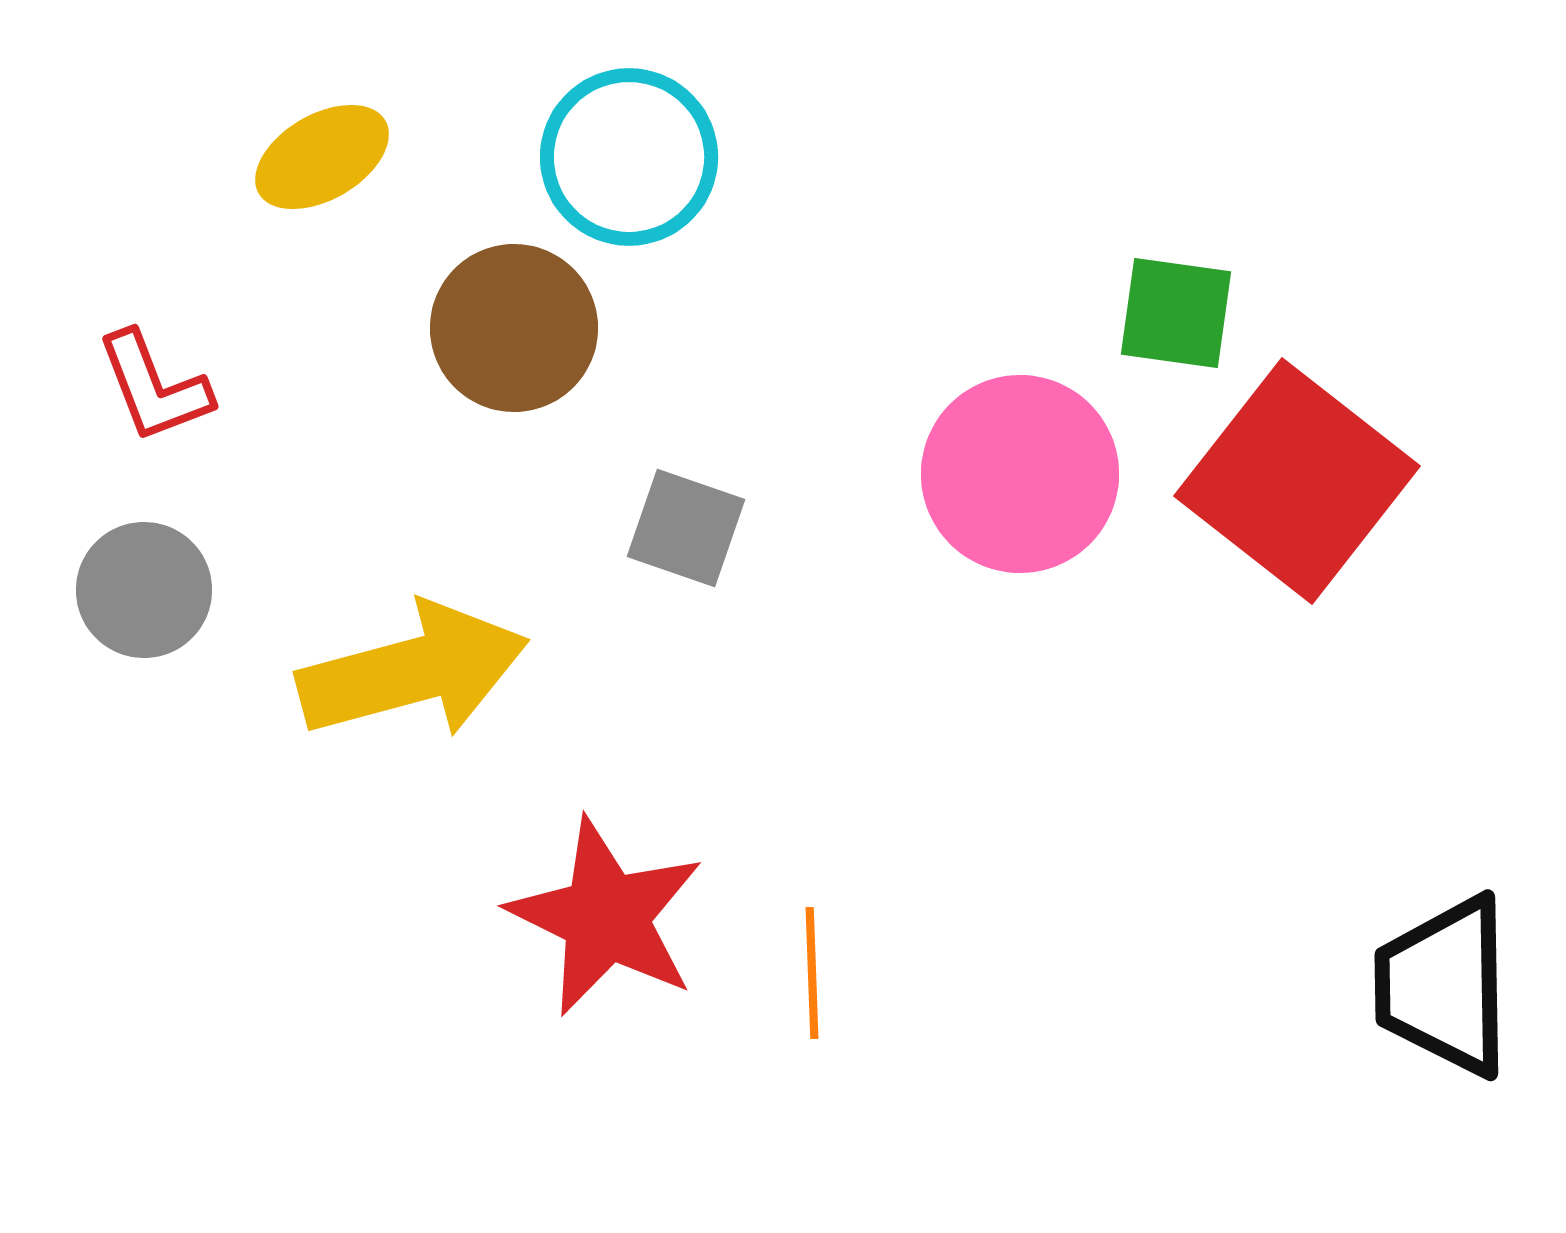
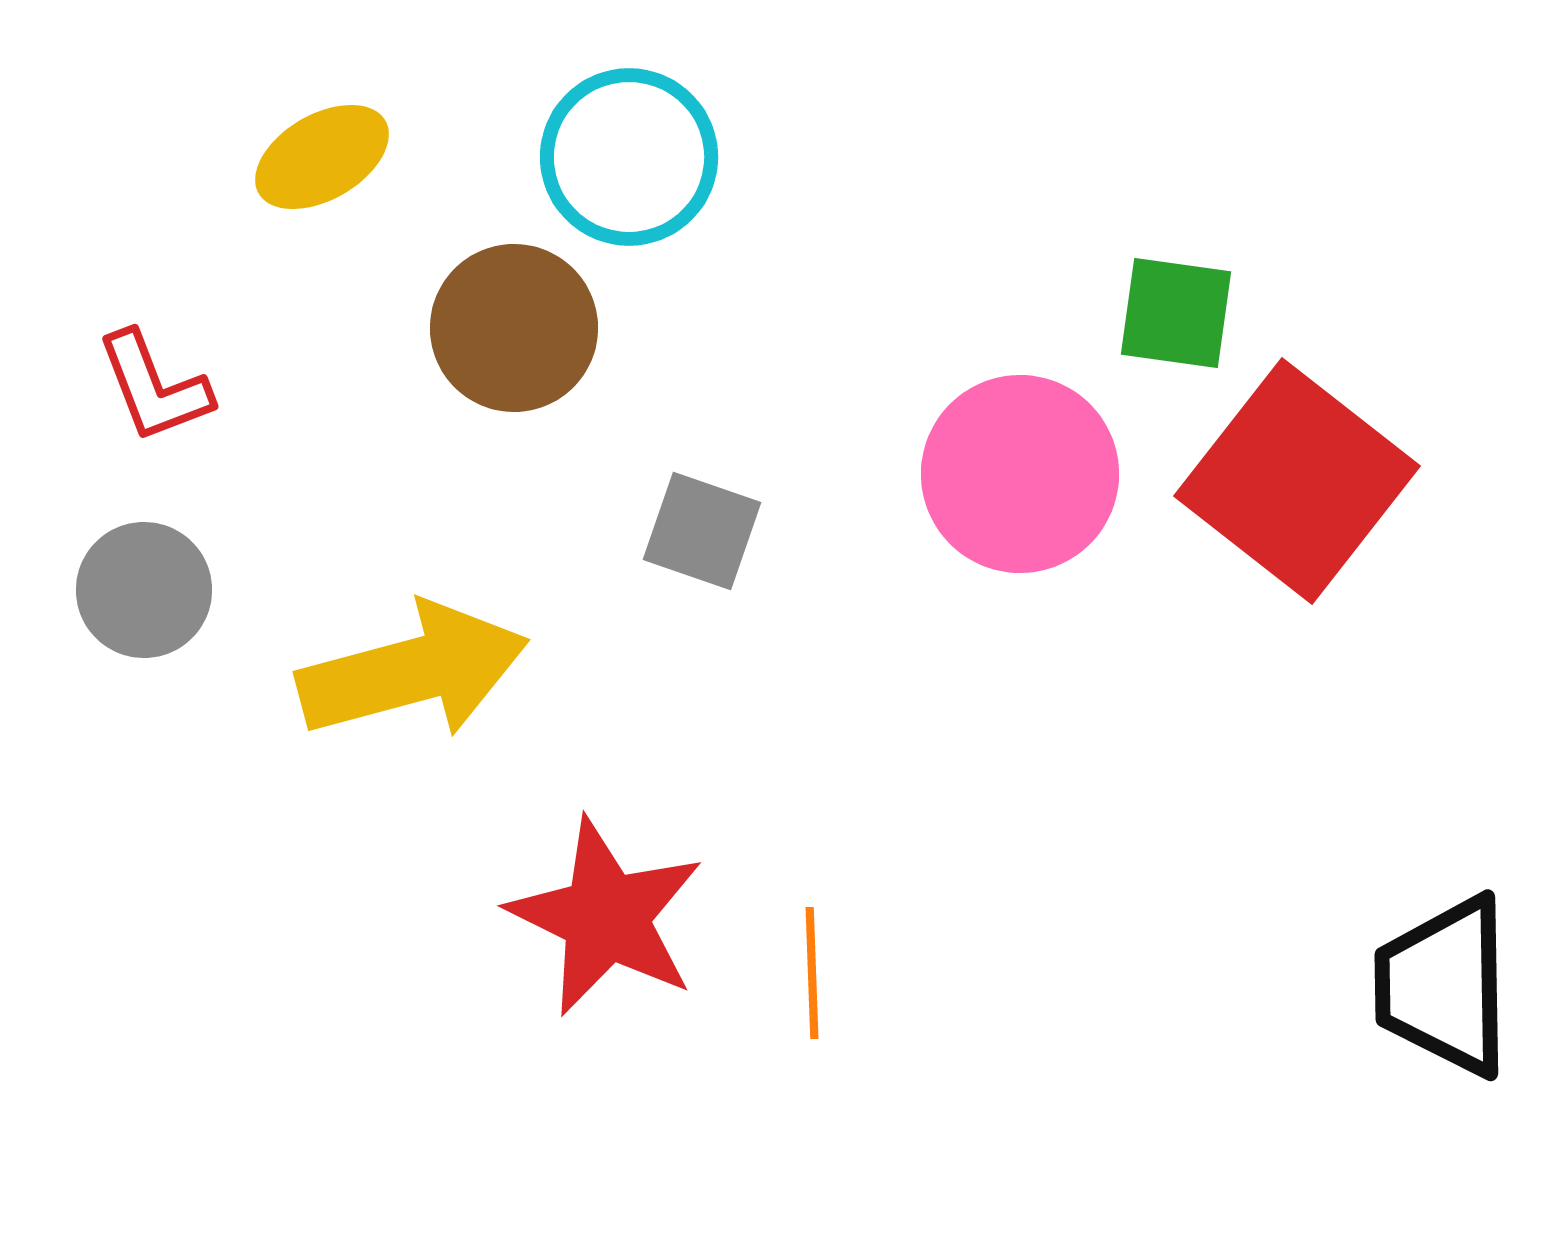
gray square: moved 16 px right, 3 px down
